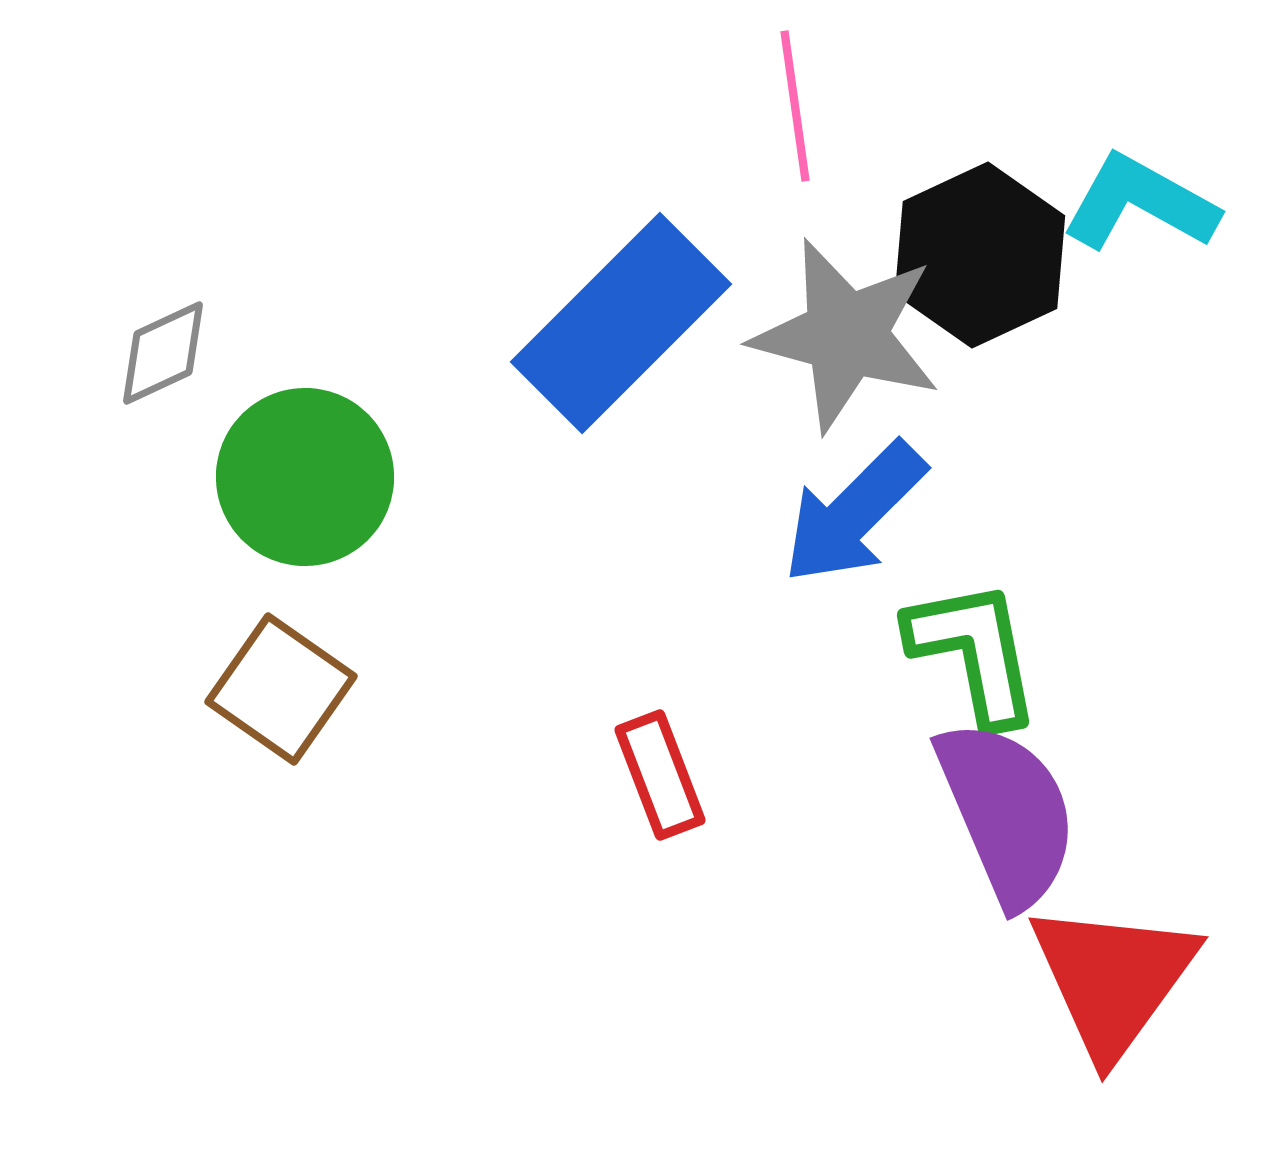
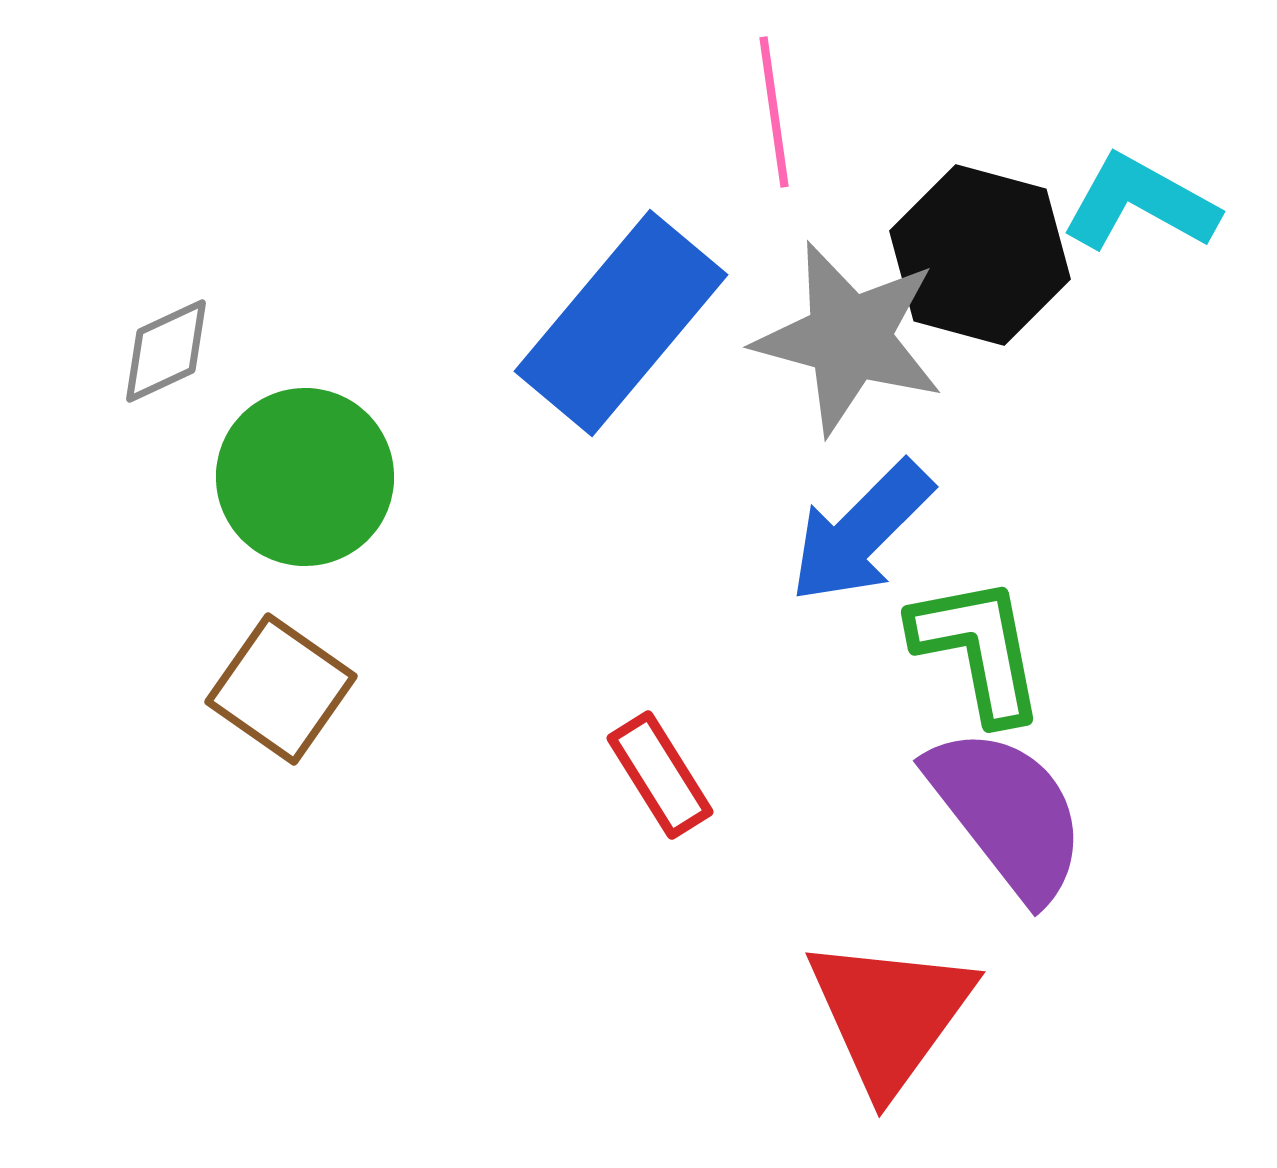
pink line: moved 21 px left, 6 px down
black hexagon: rotated 20 degrees counterclockwise
blue rectangle: rotated 5 degrees counterclockwise
gray star: moved 3 px right, 3 px down
gray diamond: moved 3 px right, 2 px up
blue arrow: moved 7 px right, 19 px down
green L-shape: moved 4 px right, 3 px up
red rectangle: rotated 11 degrees counterclockwise
purple semicircle: rotated 15 degrees counterclockwise
red triangle: moved 223 px left, 35 px down
